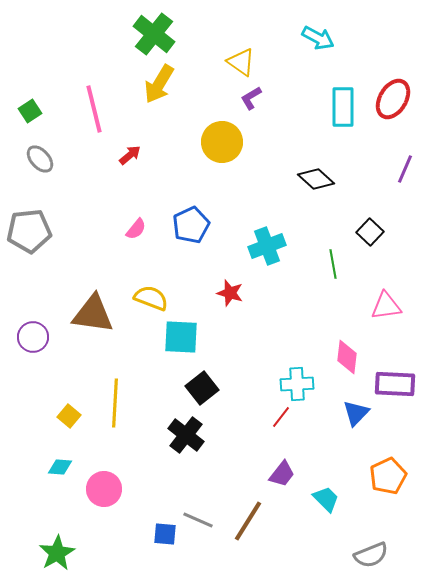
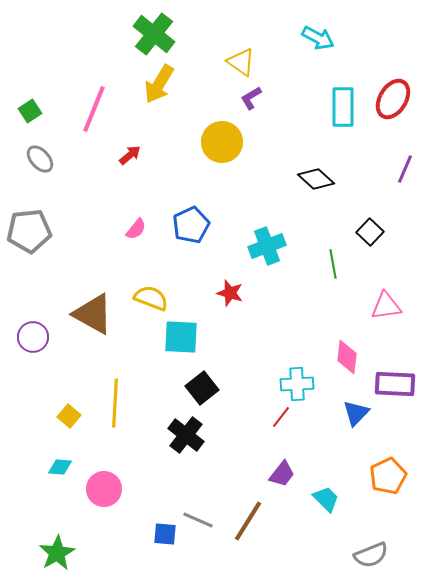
pink line at (94, 109): rotated 36 degrees clockwise
brown triangle at (93, 314): rotated 21 degrees clockwise
